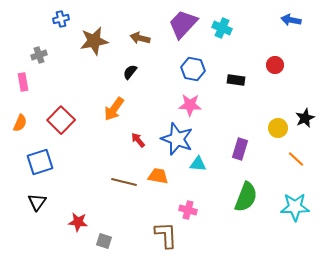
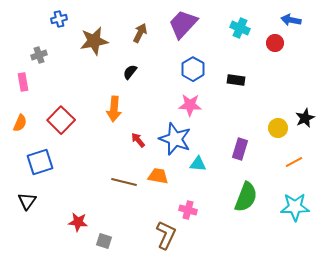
blue cross: moved 2 px left
cyan cross: moved 18 px right
brown arrow: moved 5 px up; rotated 102 degrees clockwise
red circle: moved 22 px up
blue hexagon: rotated 20 degrees clockwise
orange arrow: rotated 30 degrees counterclockwise
blue star: moved 2 px left
orange line: moved 2 px left, 3 px down; rotated 72 degrees counterclockwise
black triangle: moved 10 px left, 1 px up
brown L-shape: rotated 28 degrees clockwise
